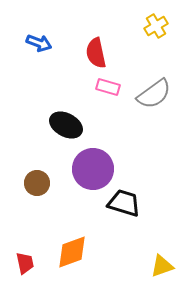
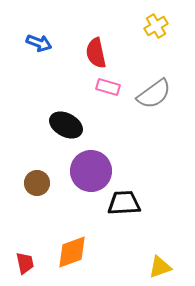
purple circle: moved 2 px left, 2 px down
black trapezoid: rotated 20 degrees counterclockwise
yellow triangle: moved 2 px left, 1 px down
